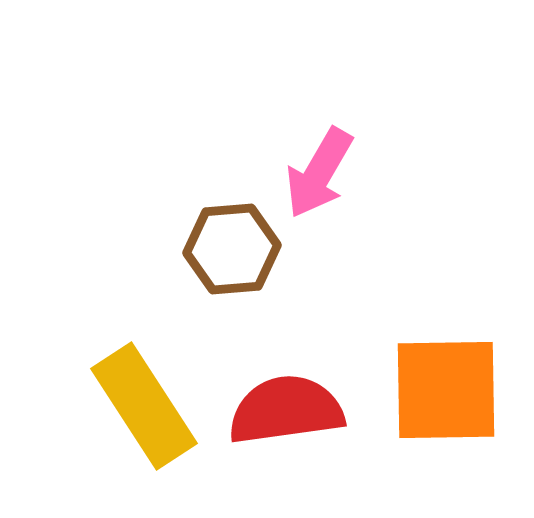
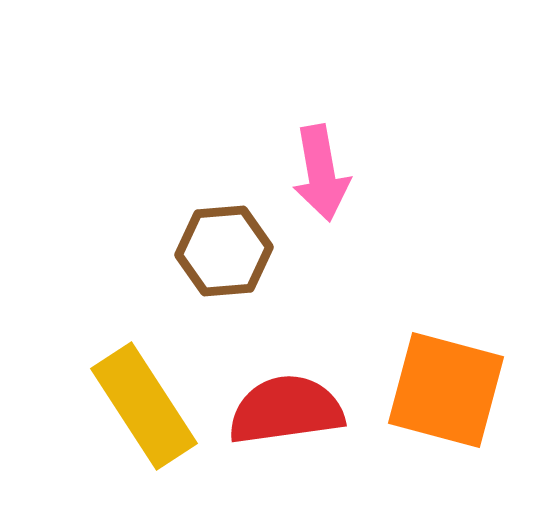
pink arrow: moved 2 px right; rotated 40 degrees counterclockwise
brown hexagon: moved 8 px left, 2 px down
orange square: rotated 16 degrees clockwise
